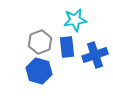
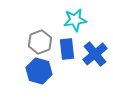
blue rectangle: moved 2 px down
blue cross: moved 1 px up; rotated 20 degrees counterclockwise
